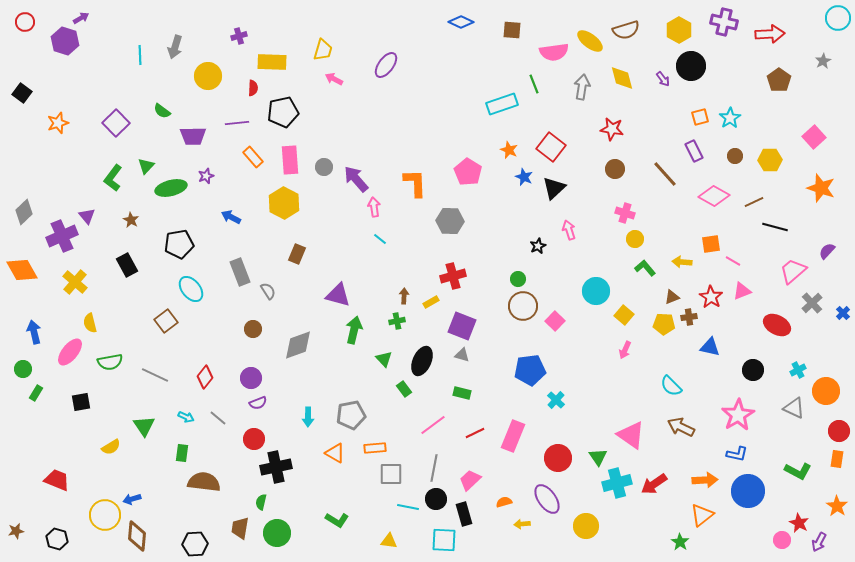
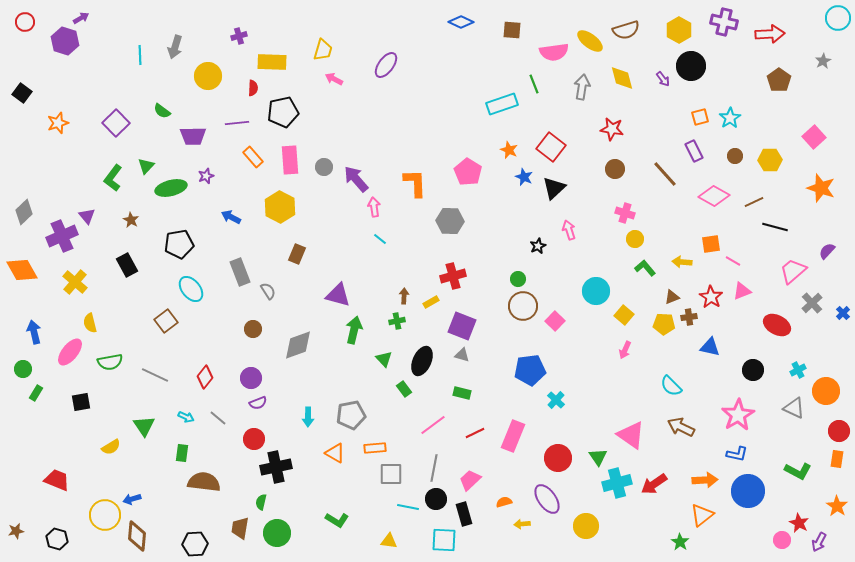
yellow hexagon at (284, 203): moved 4 px left, 4 px down
